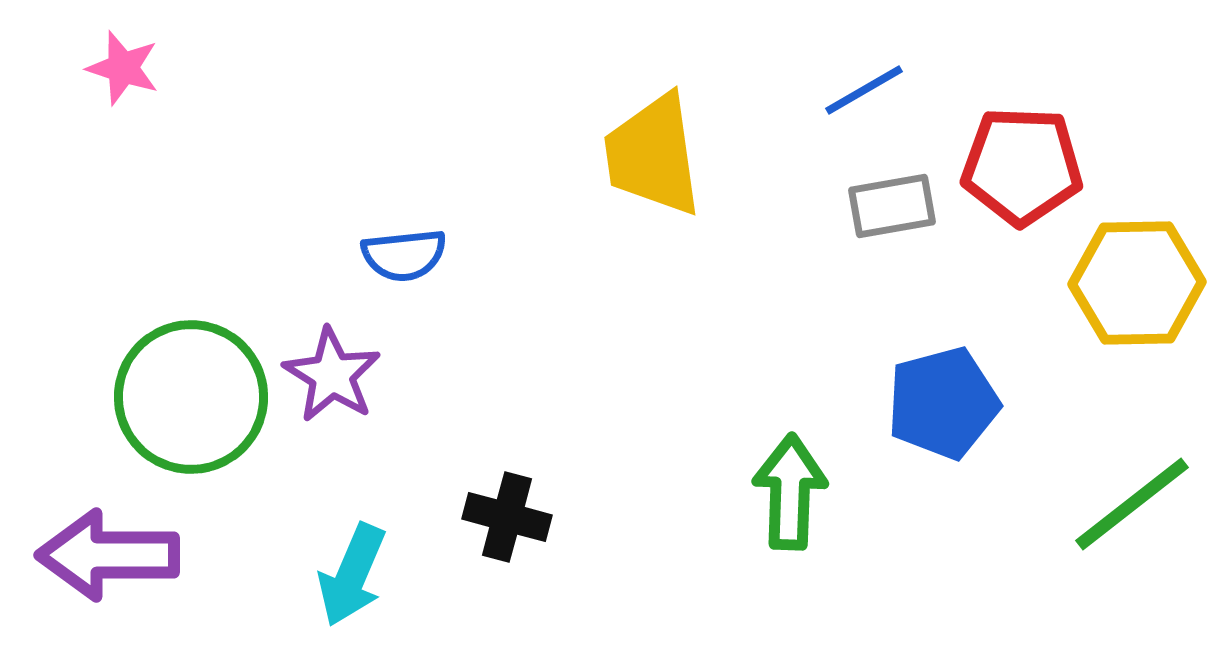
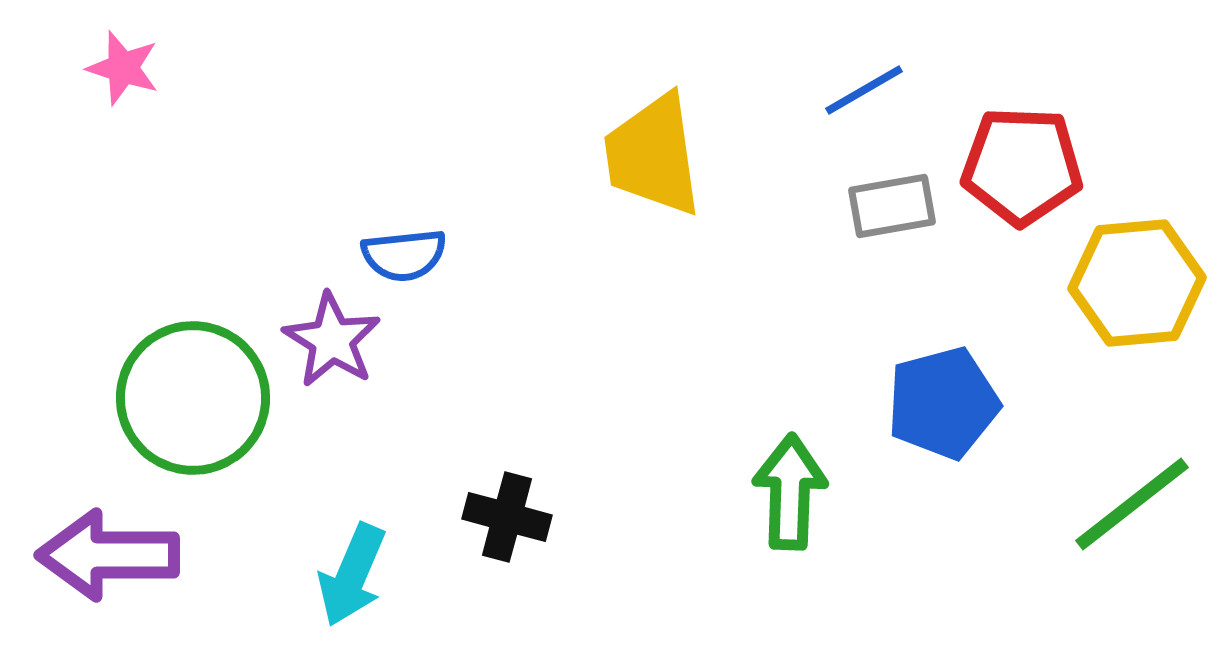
yellow hexagon: rotated 4 degrees counterclockwise
purple star: moved 35 px up
green circle: moved 2 px right, 1 px down
